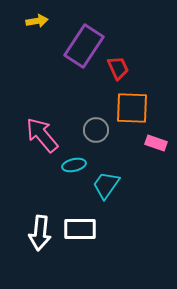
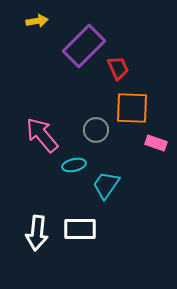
purple rectangle: rotated 12 degrees clockwise
white arrow: moved 3 px left
